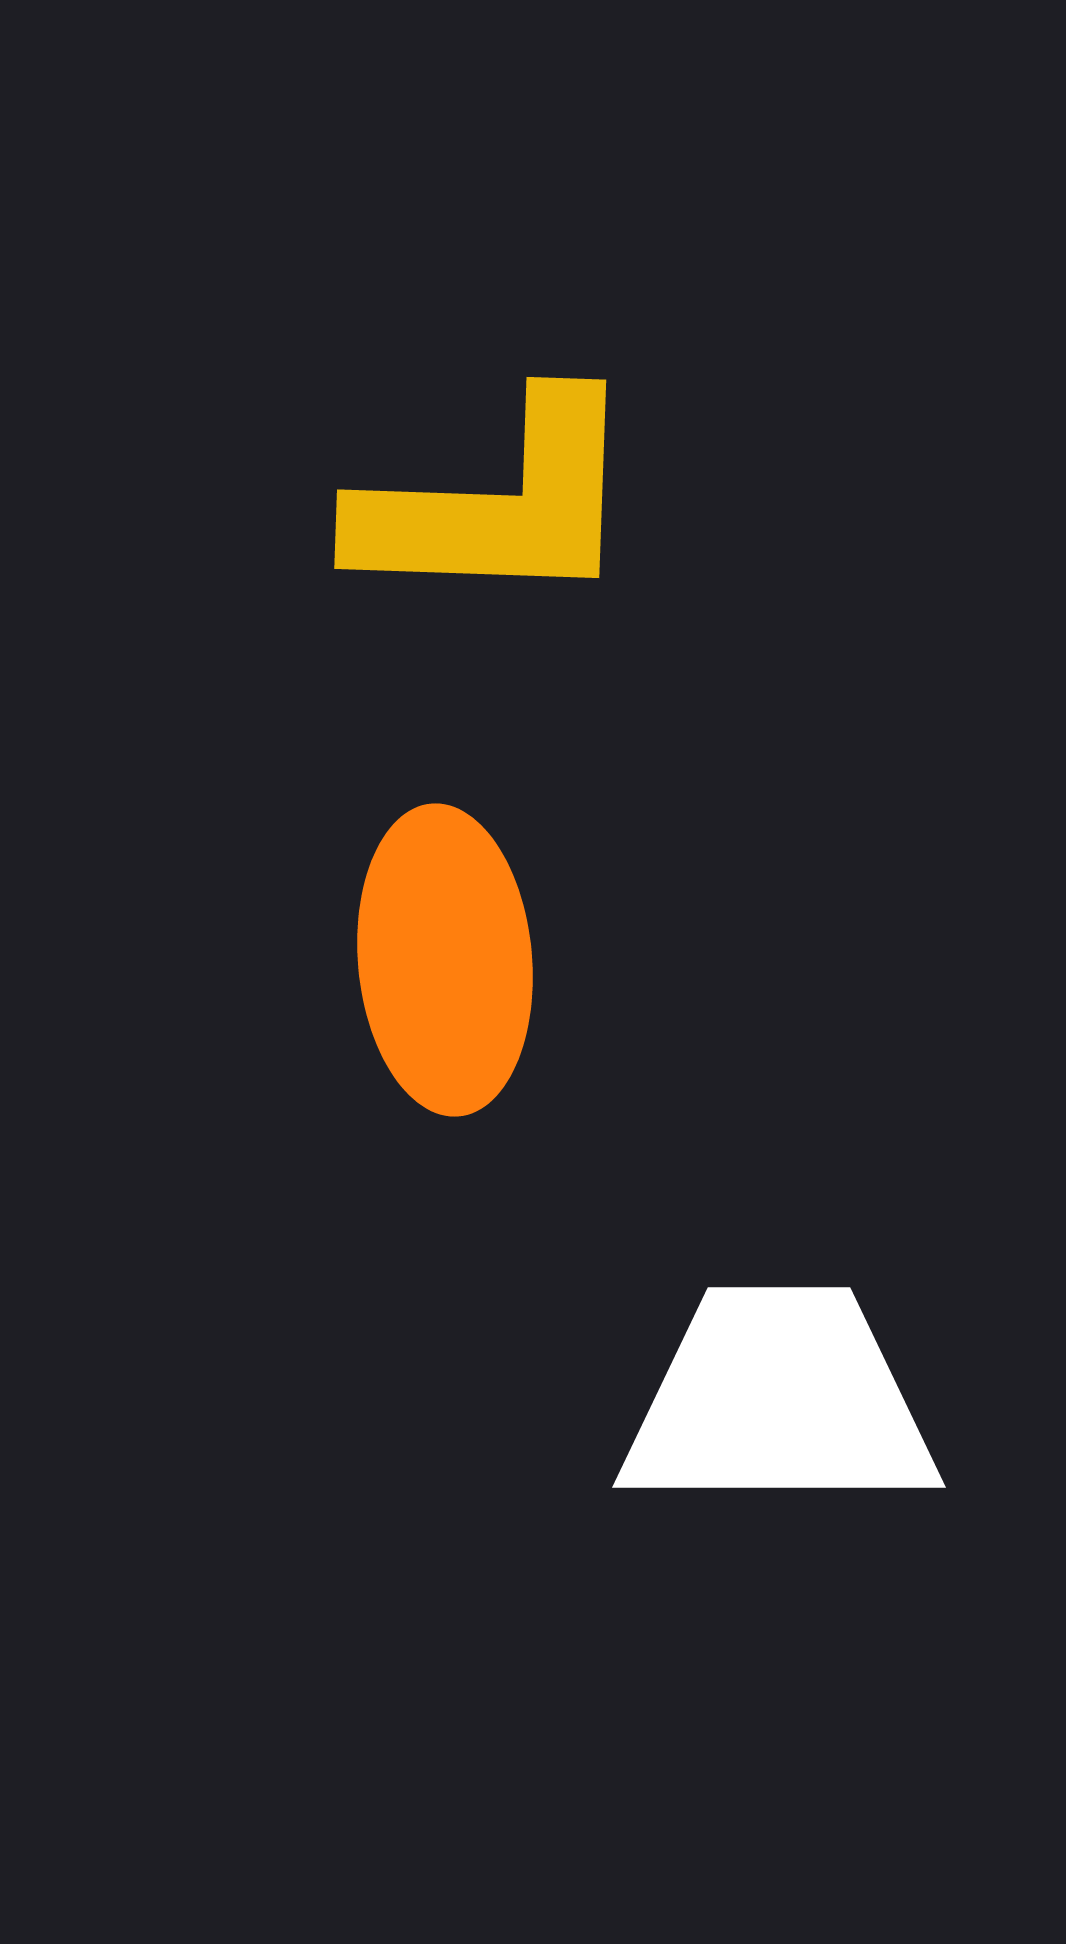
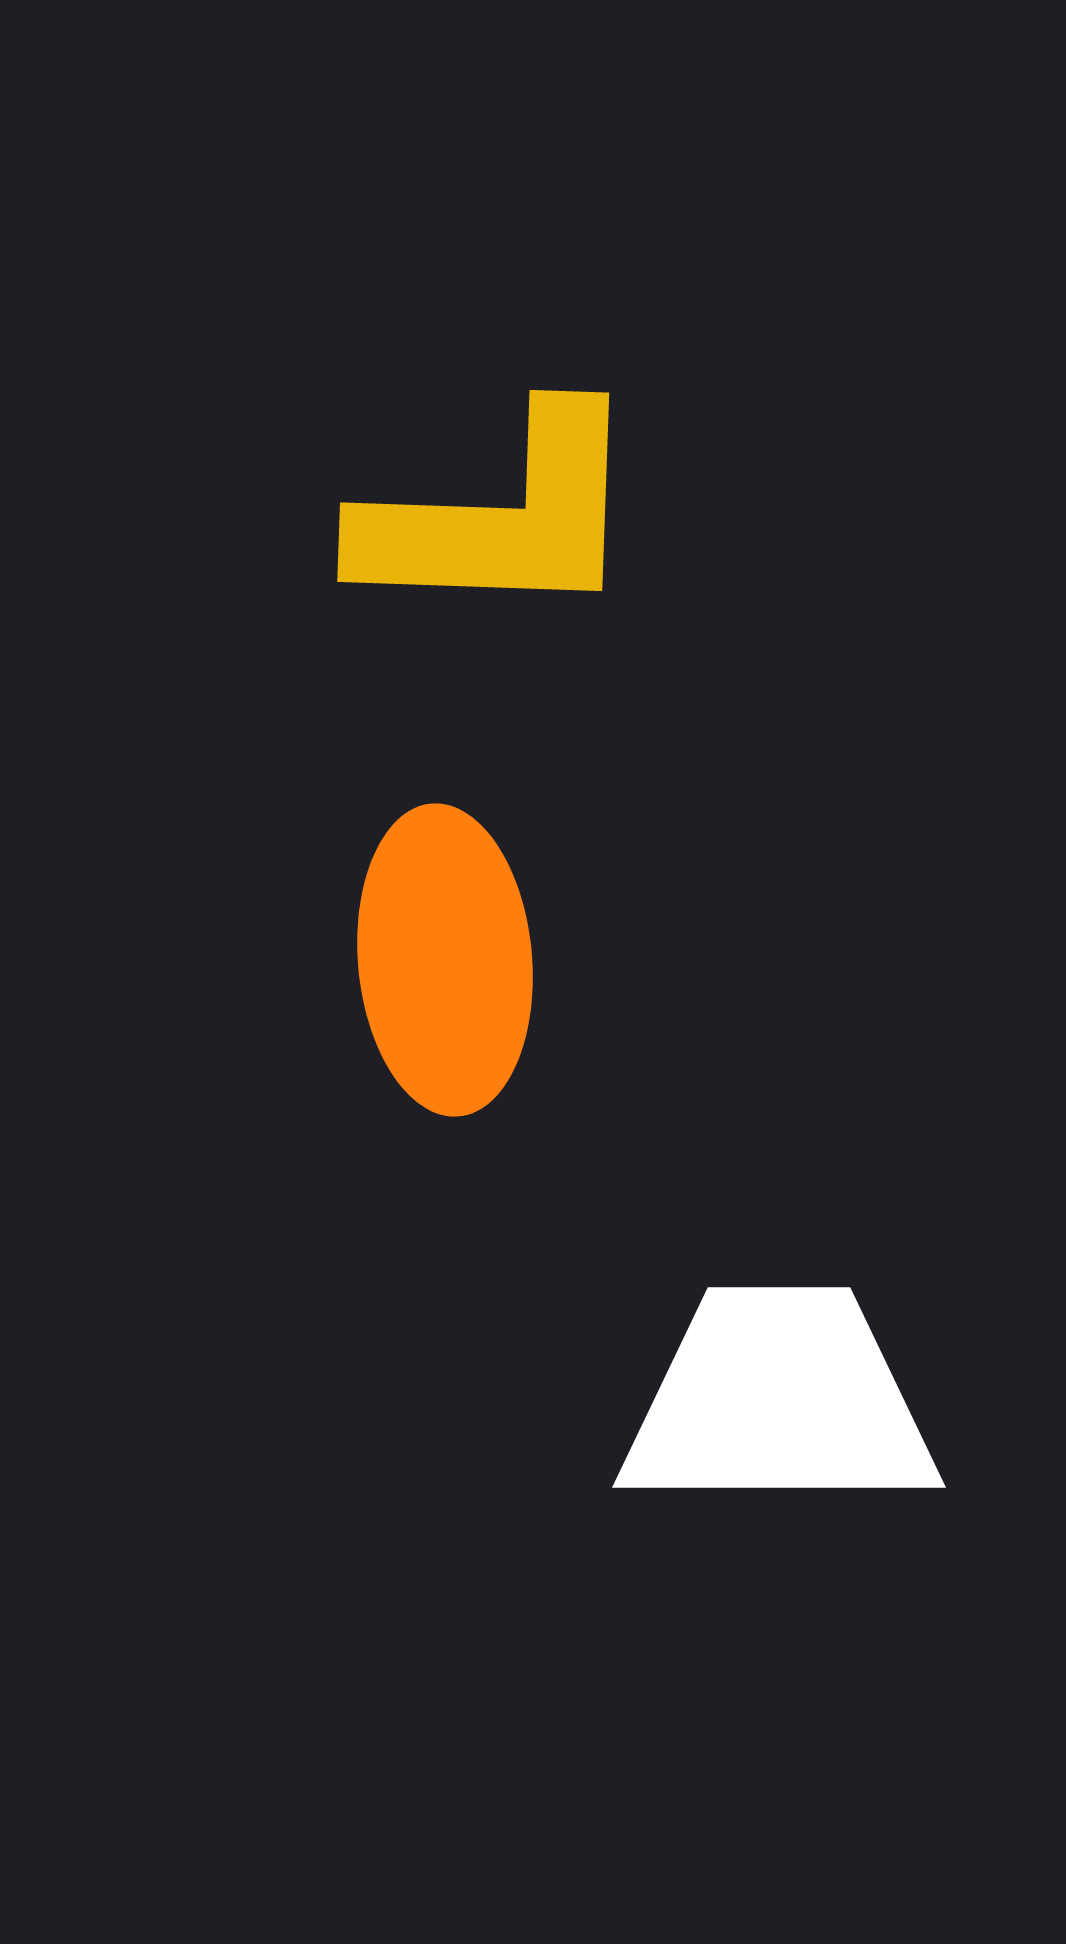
yellow L-shape: moved 3 px right, 13 px down
